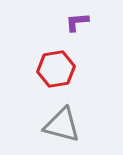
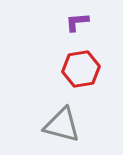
red hexagon: moved 25 px right
